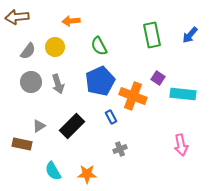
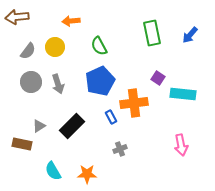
green rectangle: moved 2 px up
orange cross: moved 1 px right, 7 px down; rotated 28 degrees counterclockwise
